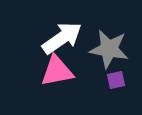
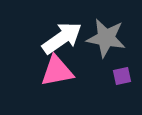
gray star: moved 3 px left, 11 px up
purple square: moved 6 px right, 4 px up
